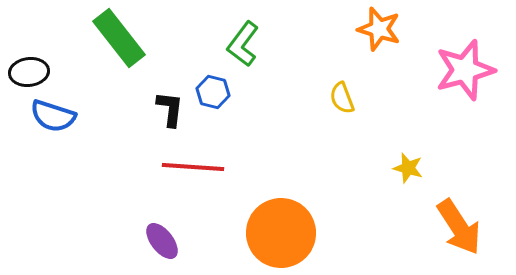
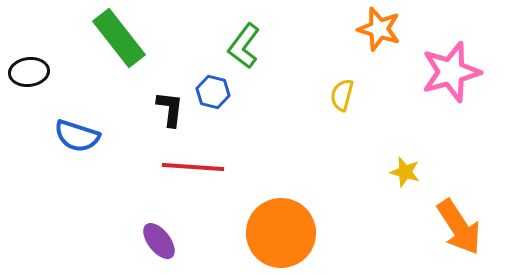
green L-shape: moved 1 px right, 2 px down
pink star: moved 14 px left, 2 px down
yellow semicircle: moved 3 px up; rotated 36 degrees clockwise
blue semicircle: moved 24 px right, 20 px down
yellow star: moved 3 px left, 4 px down
purple ellipse: moved 3 px left
